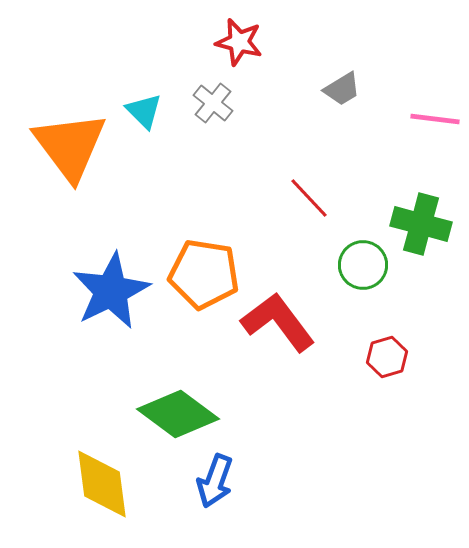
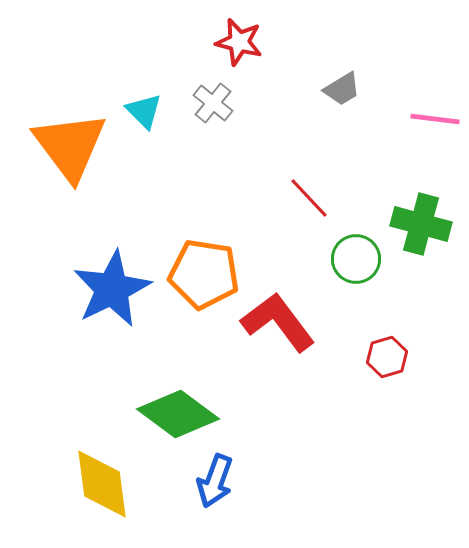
green circle: moved 7 px left, 6 px up
blue star: moved 1 px right, 2 px up
